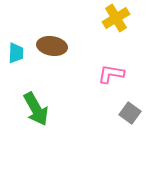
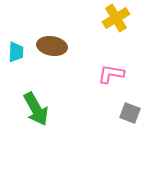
cyan trapezoid: moved 1 px up
gray square: rotated 15 degrees counterclockwise
